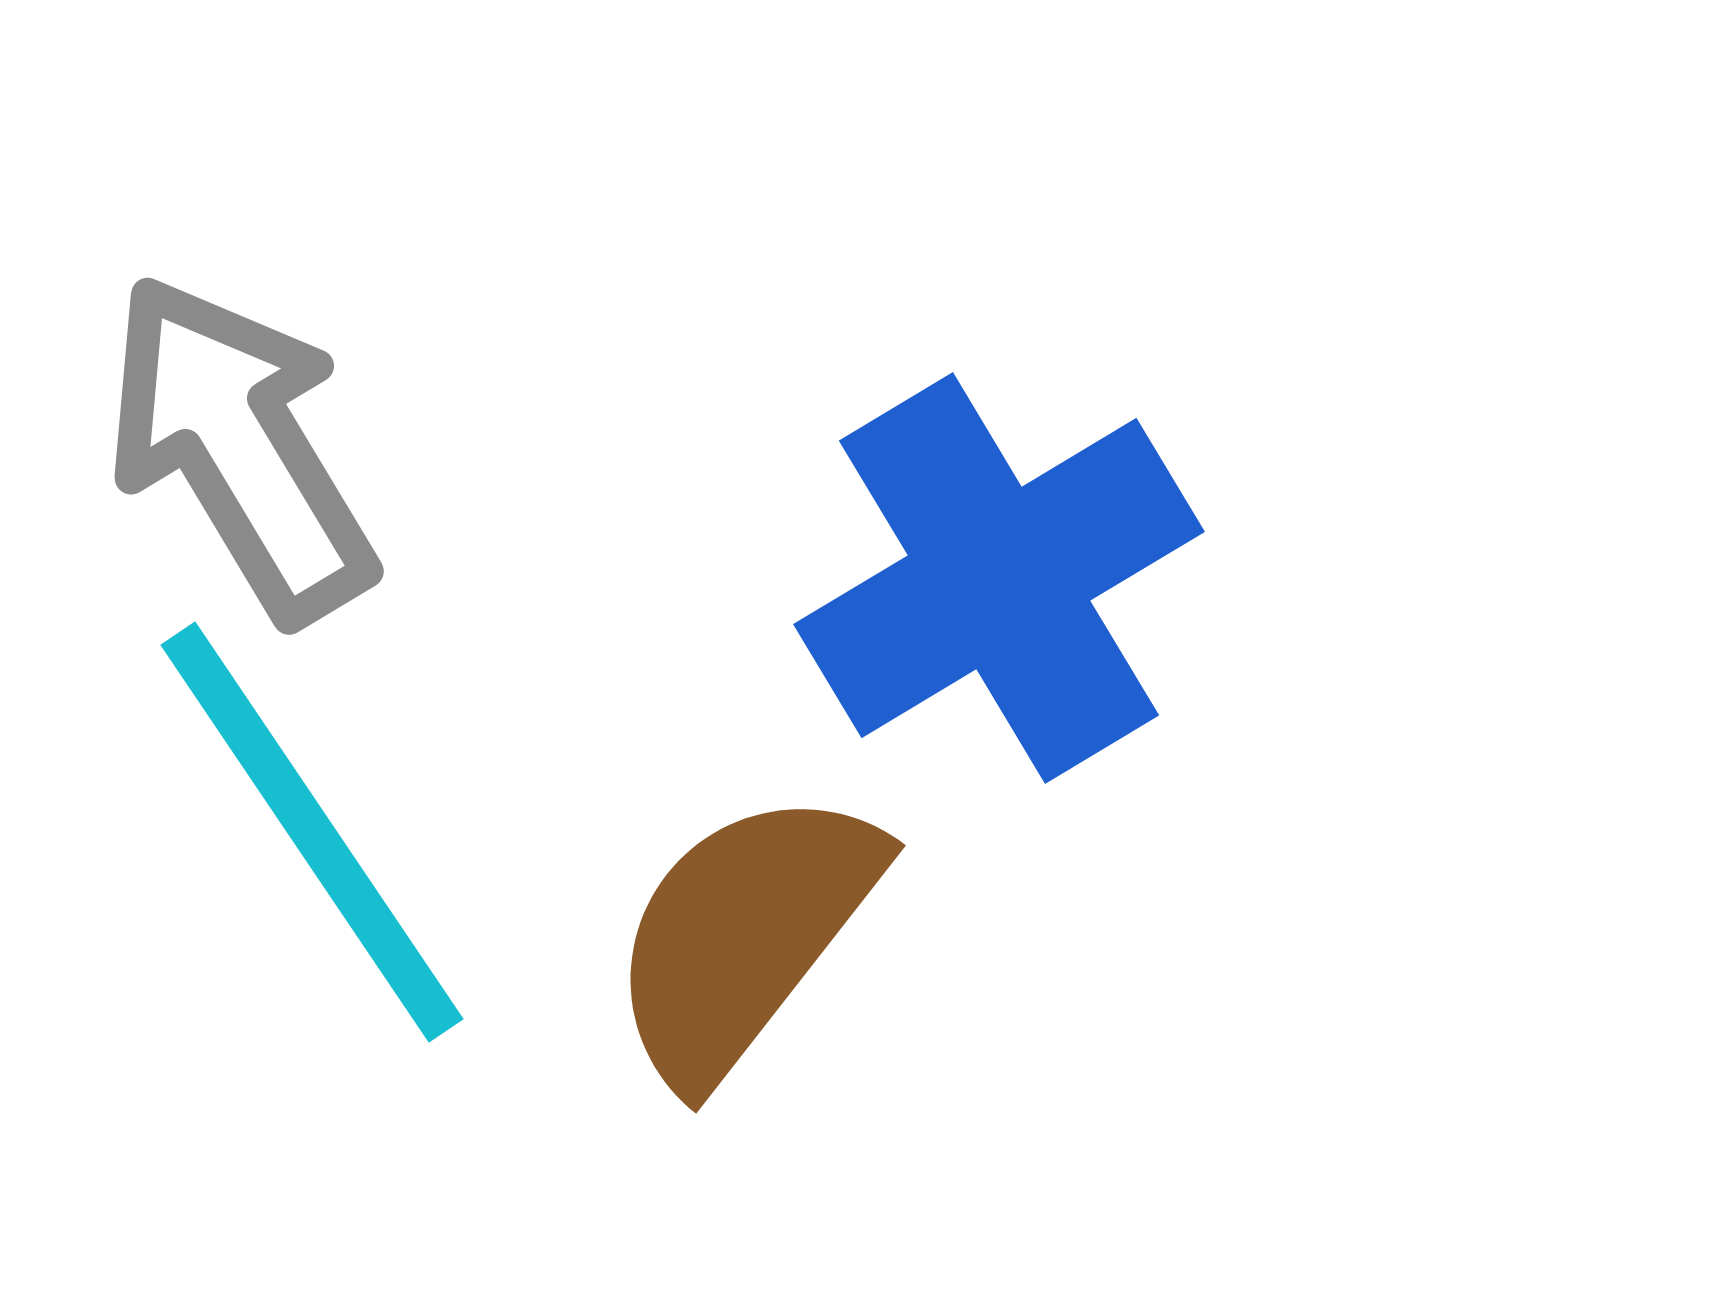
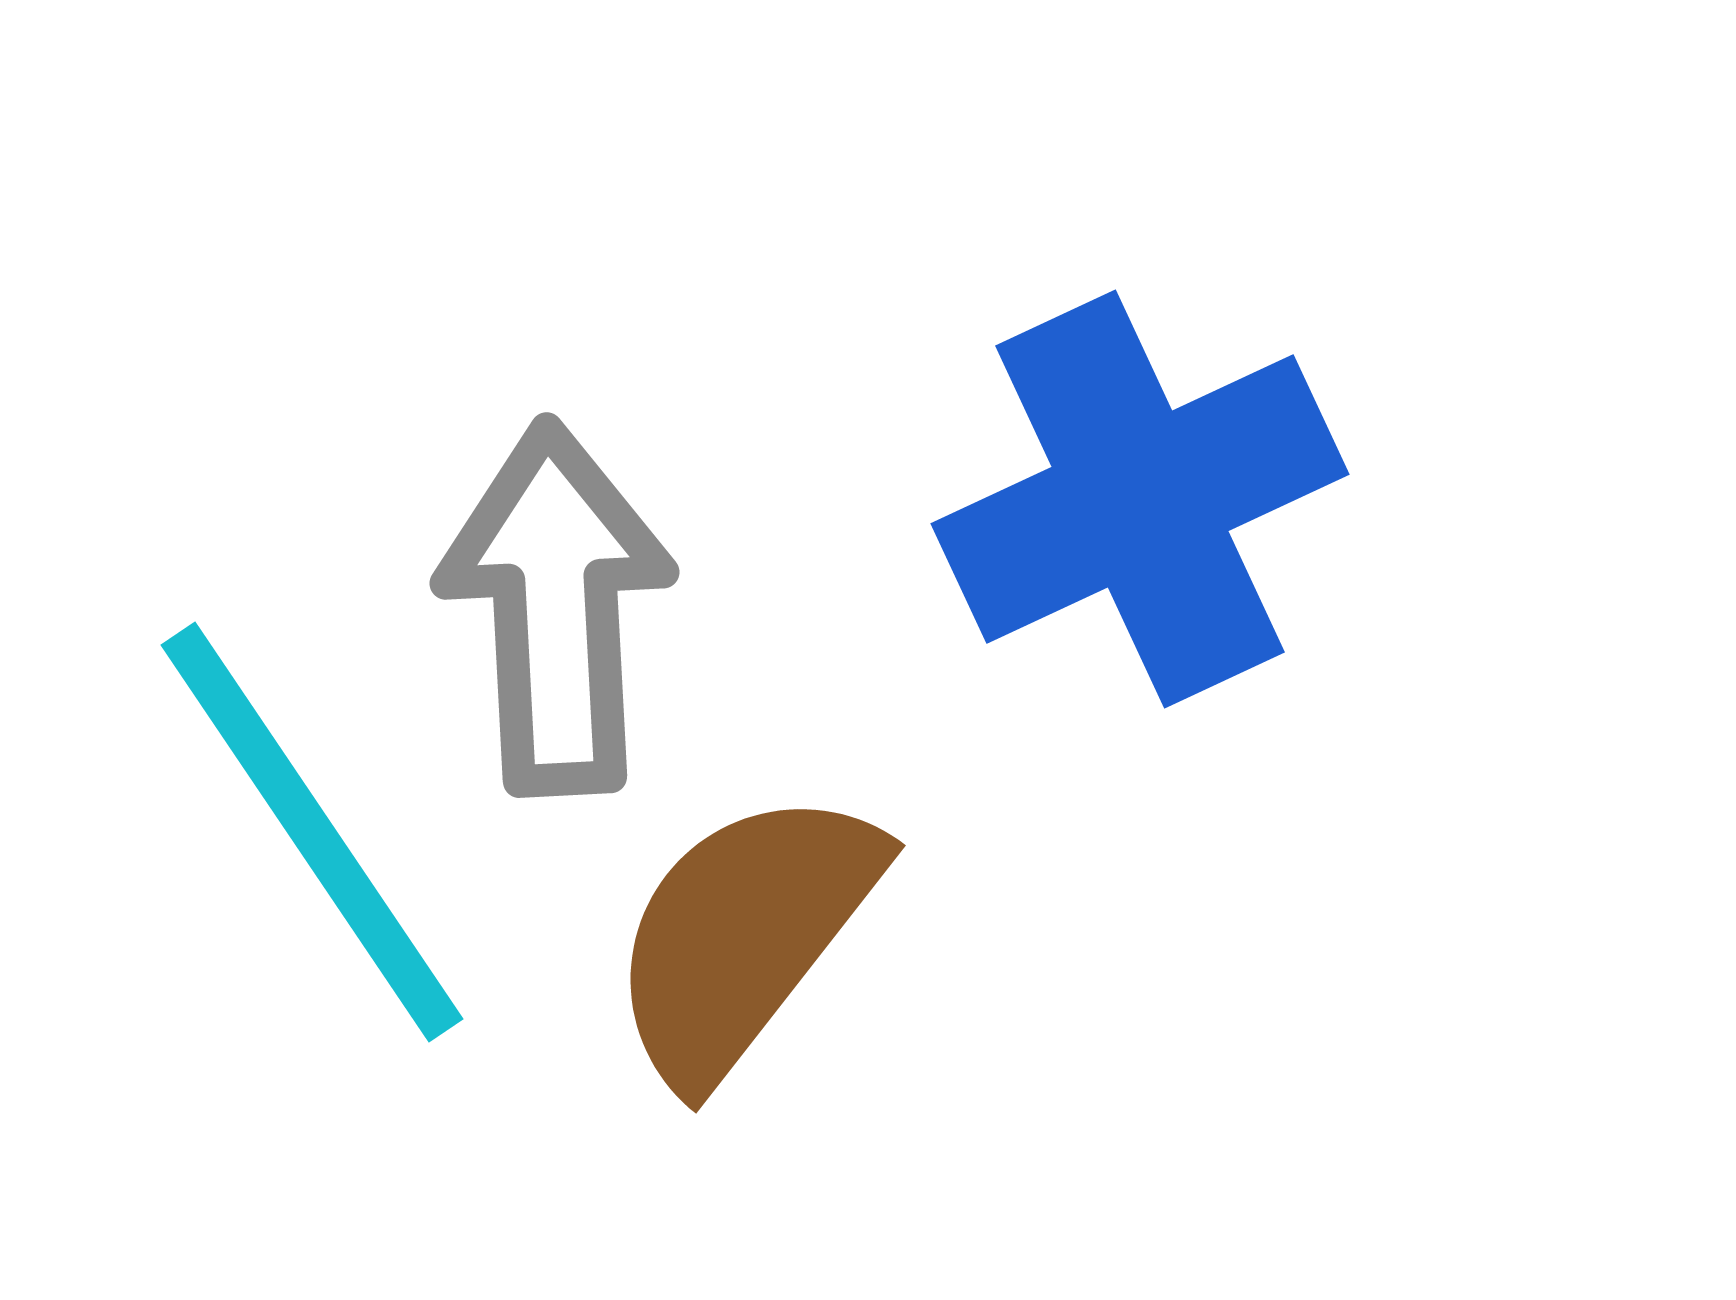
gray arrow: moved 316 px right, 160 px down; rotated 28 degrees clockwise
blue cross: moved 141 px right, 79 px up; rotated 6 degrees clockwise
